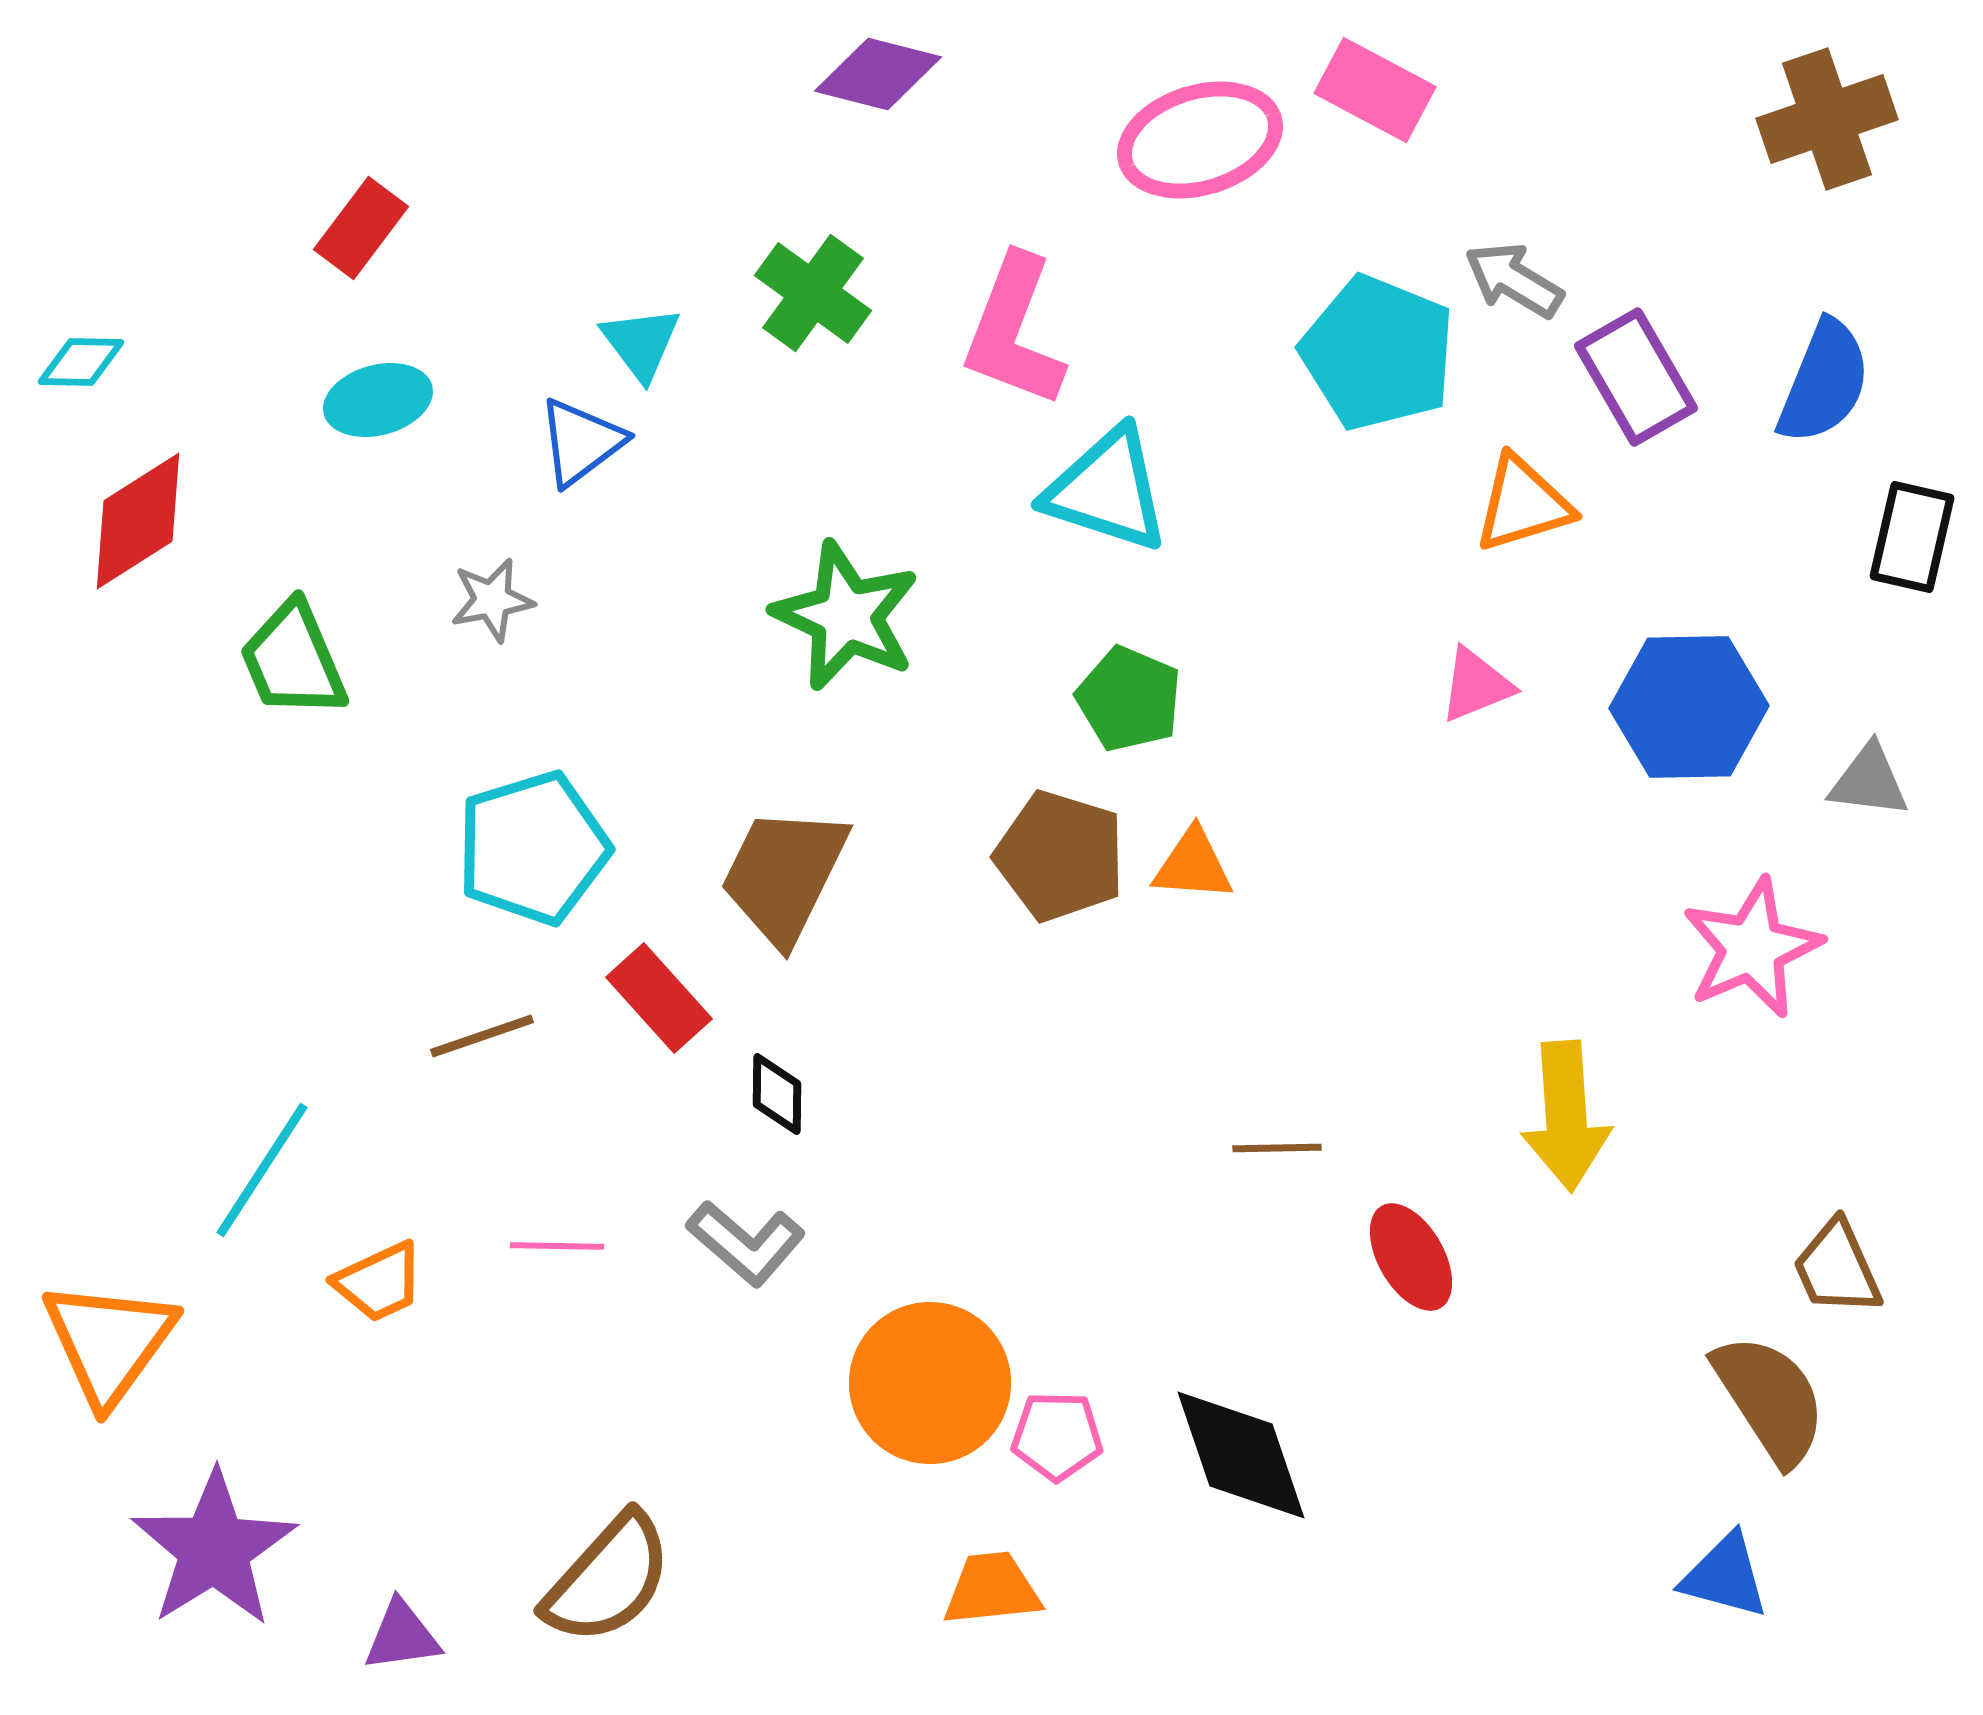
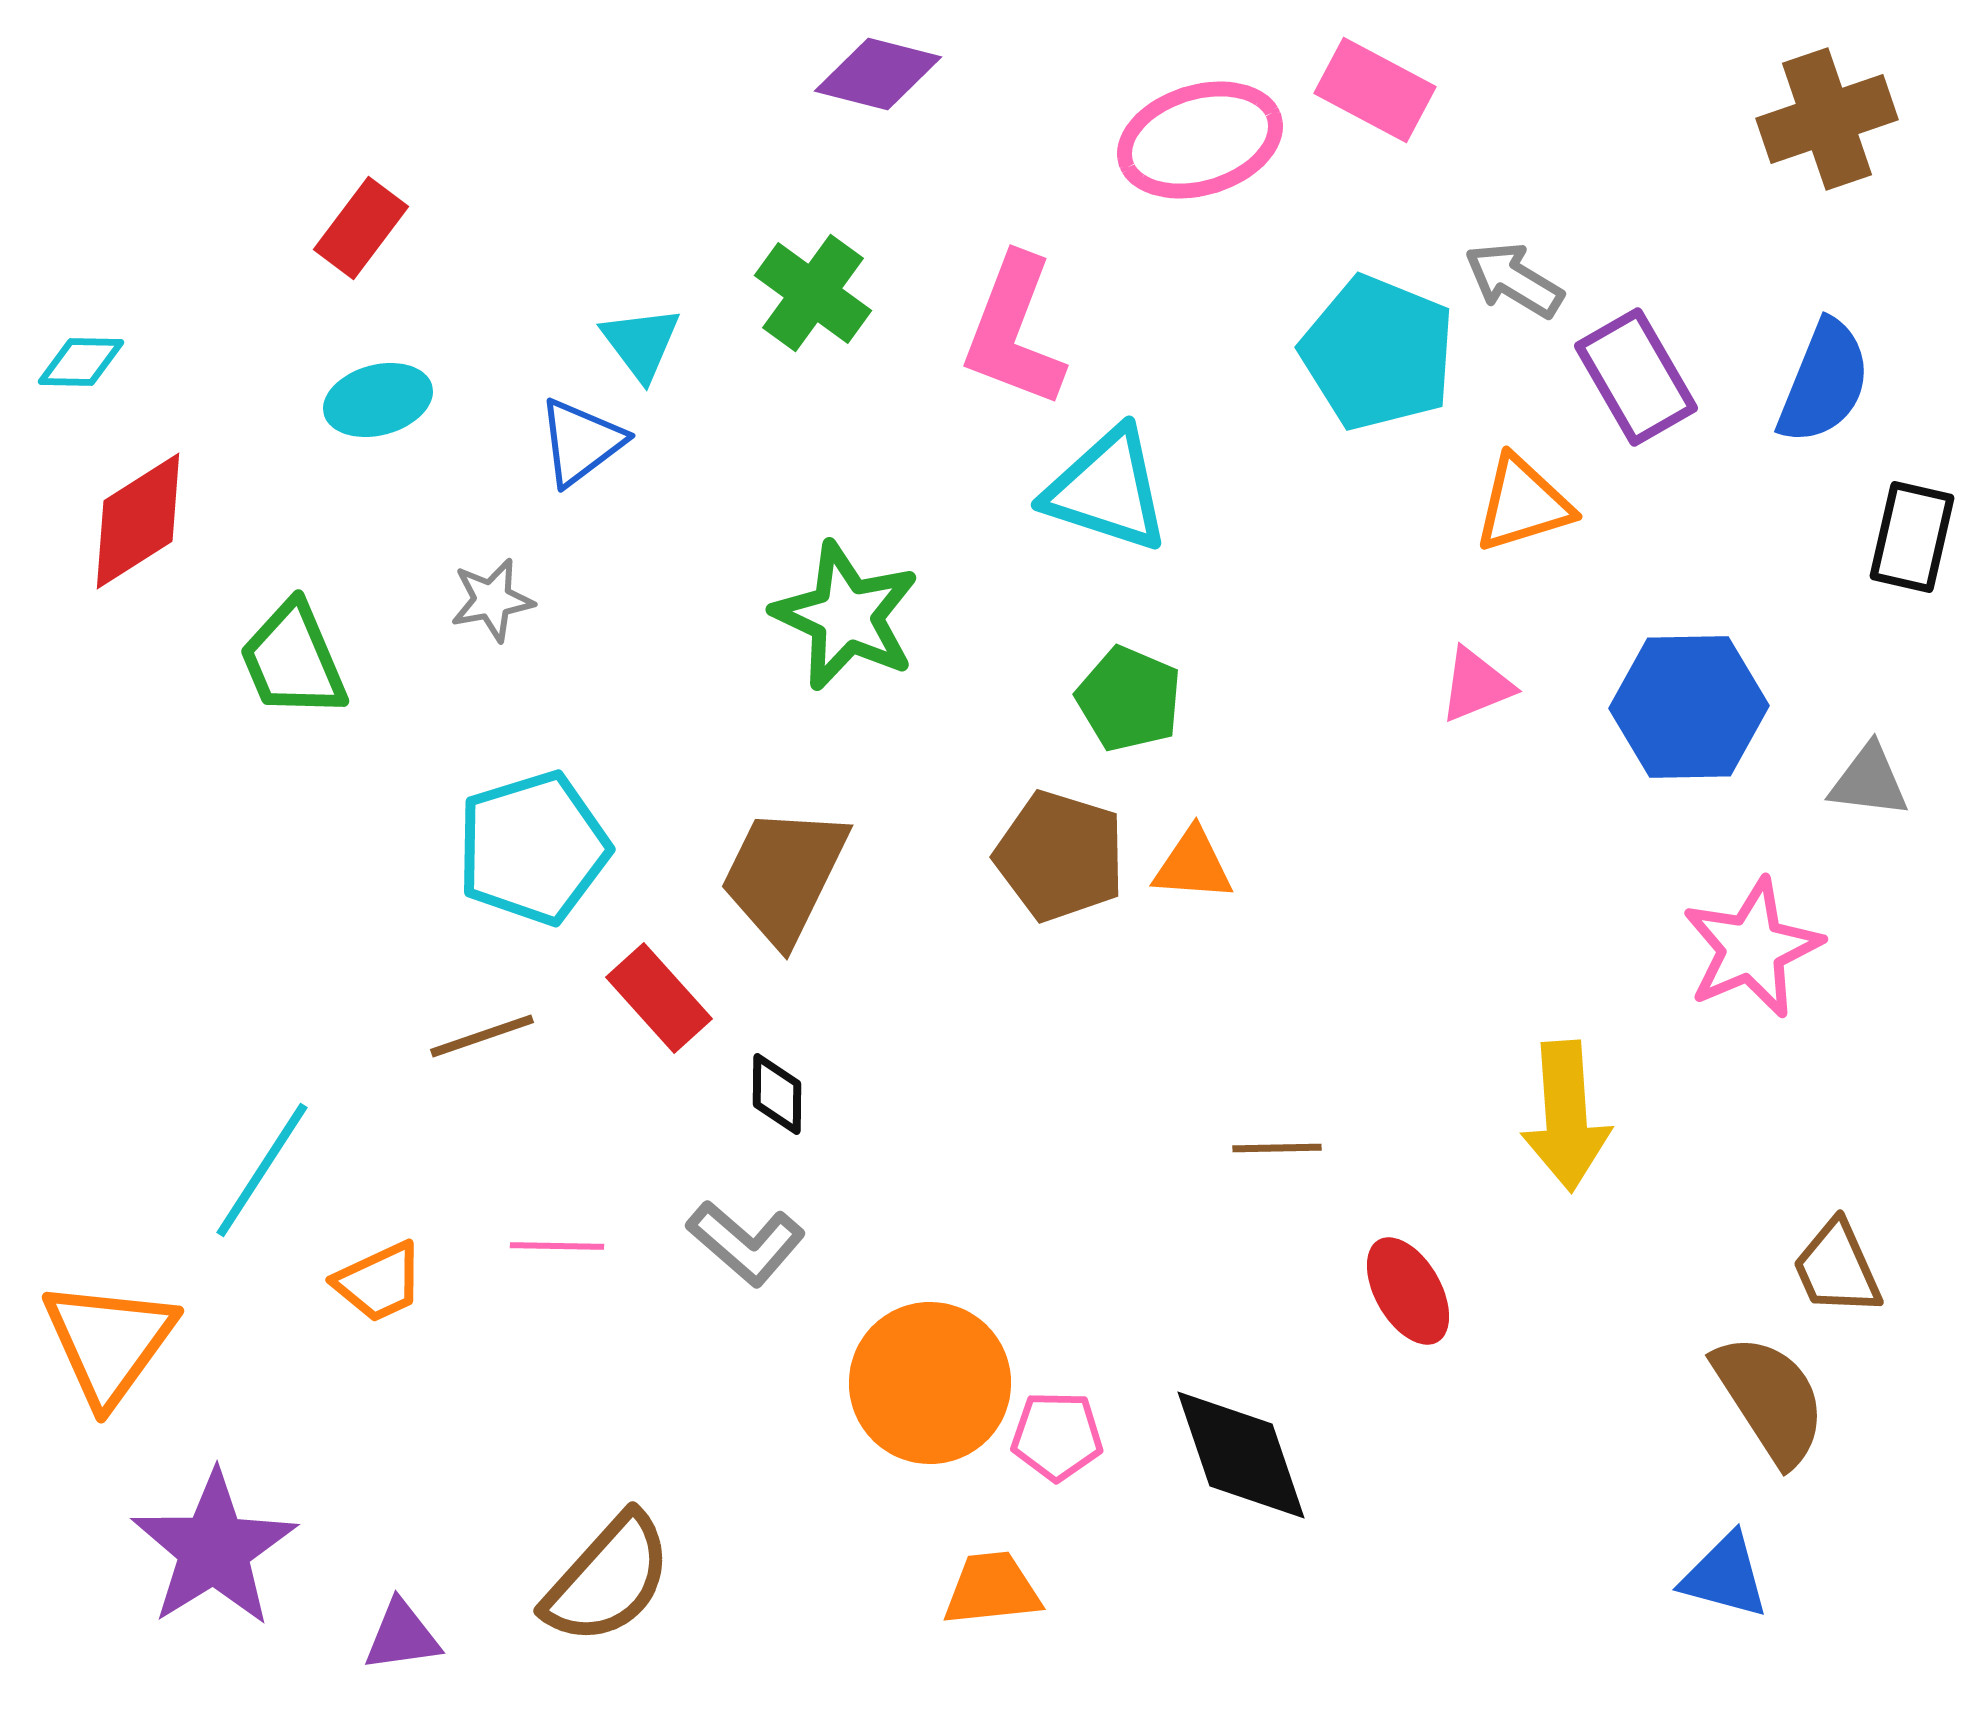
red ellipse at (1411, 1257): moved 3 px left, 34 px down
